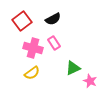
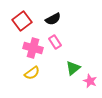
pink rectangle: moved 1 px right, 1 px up
green triangle: rotated 14 degrees counterclockwise
